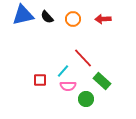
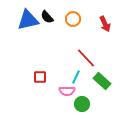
blue triangle: moved 5 px right, 5 px down
red arrow: moved 2 px right, 5 px down; rotated 112 degrees counterclockwise
red line: moved 3 px right
cyan line: moved 13 px right, 6 px down; rotated 16 degrees counterclockwise
red square: moved 3 px up
pink semicircle: moved 1 px left, 5 px down
green circle: moved 4 px left, 5 px down
